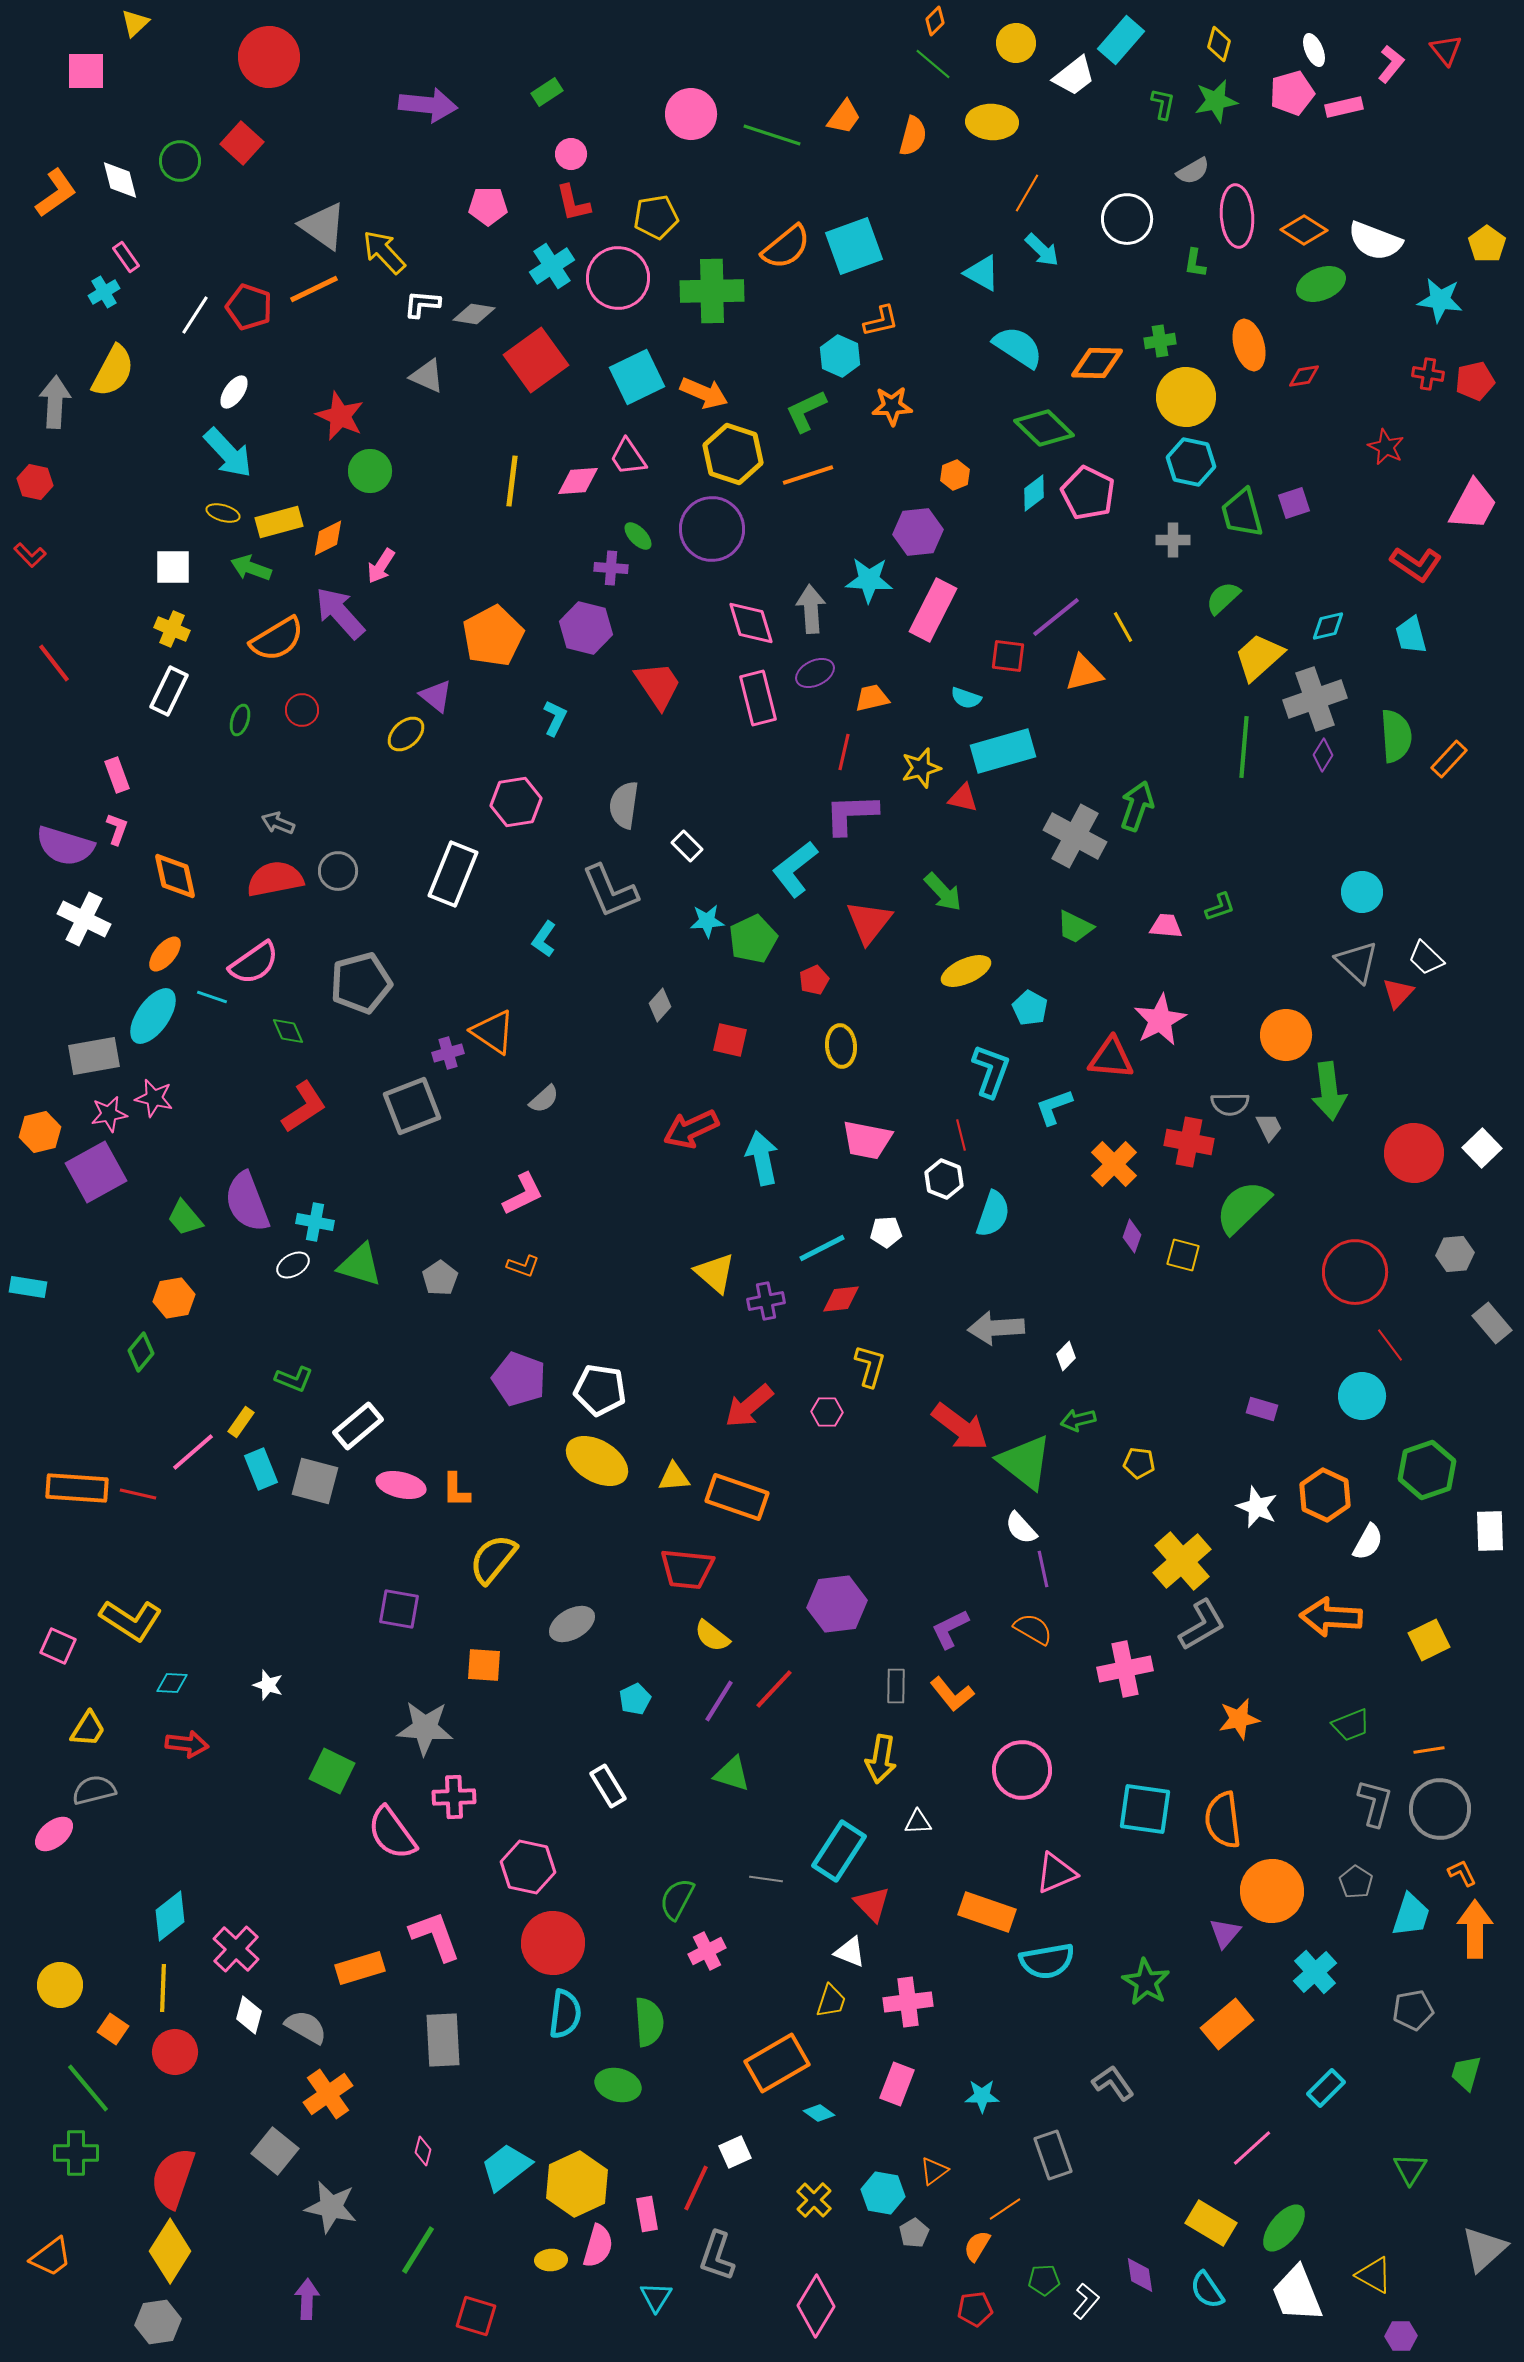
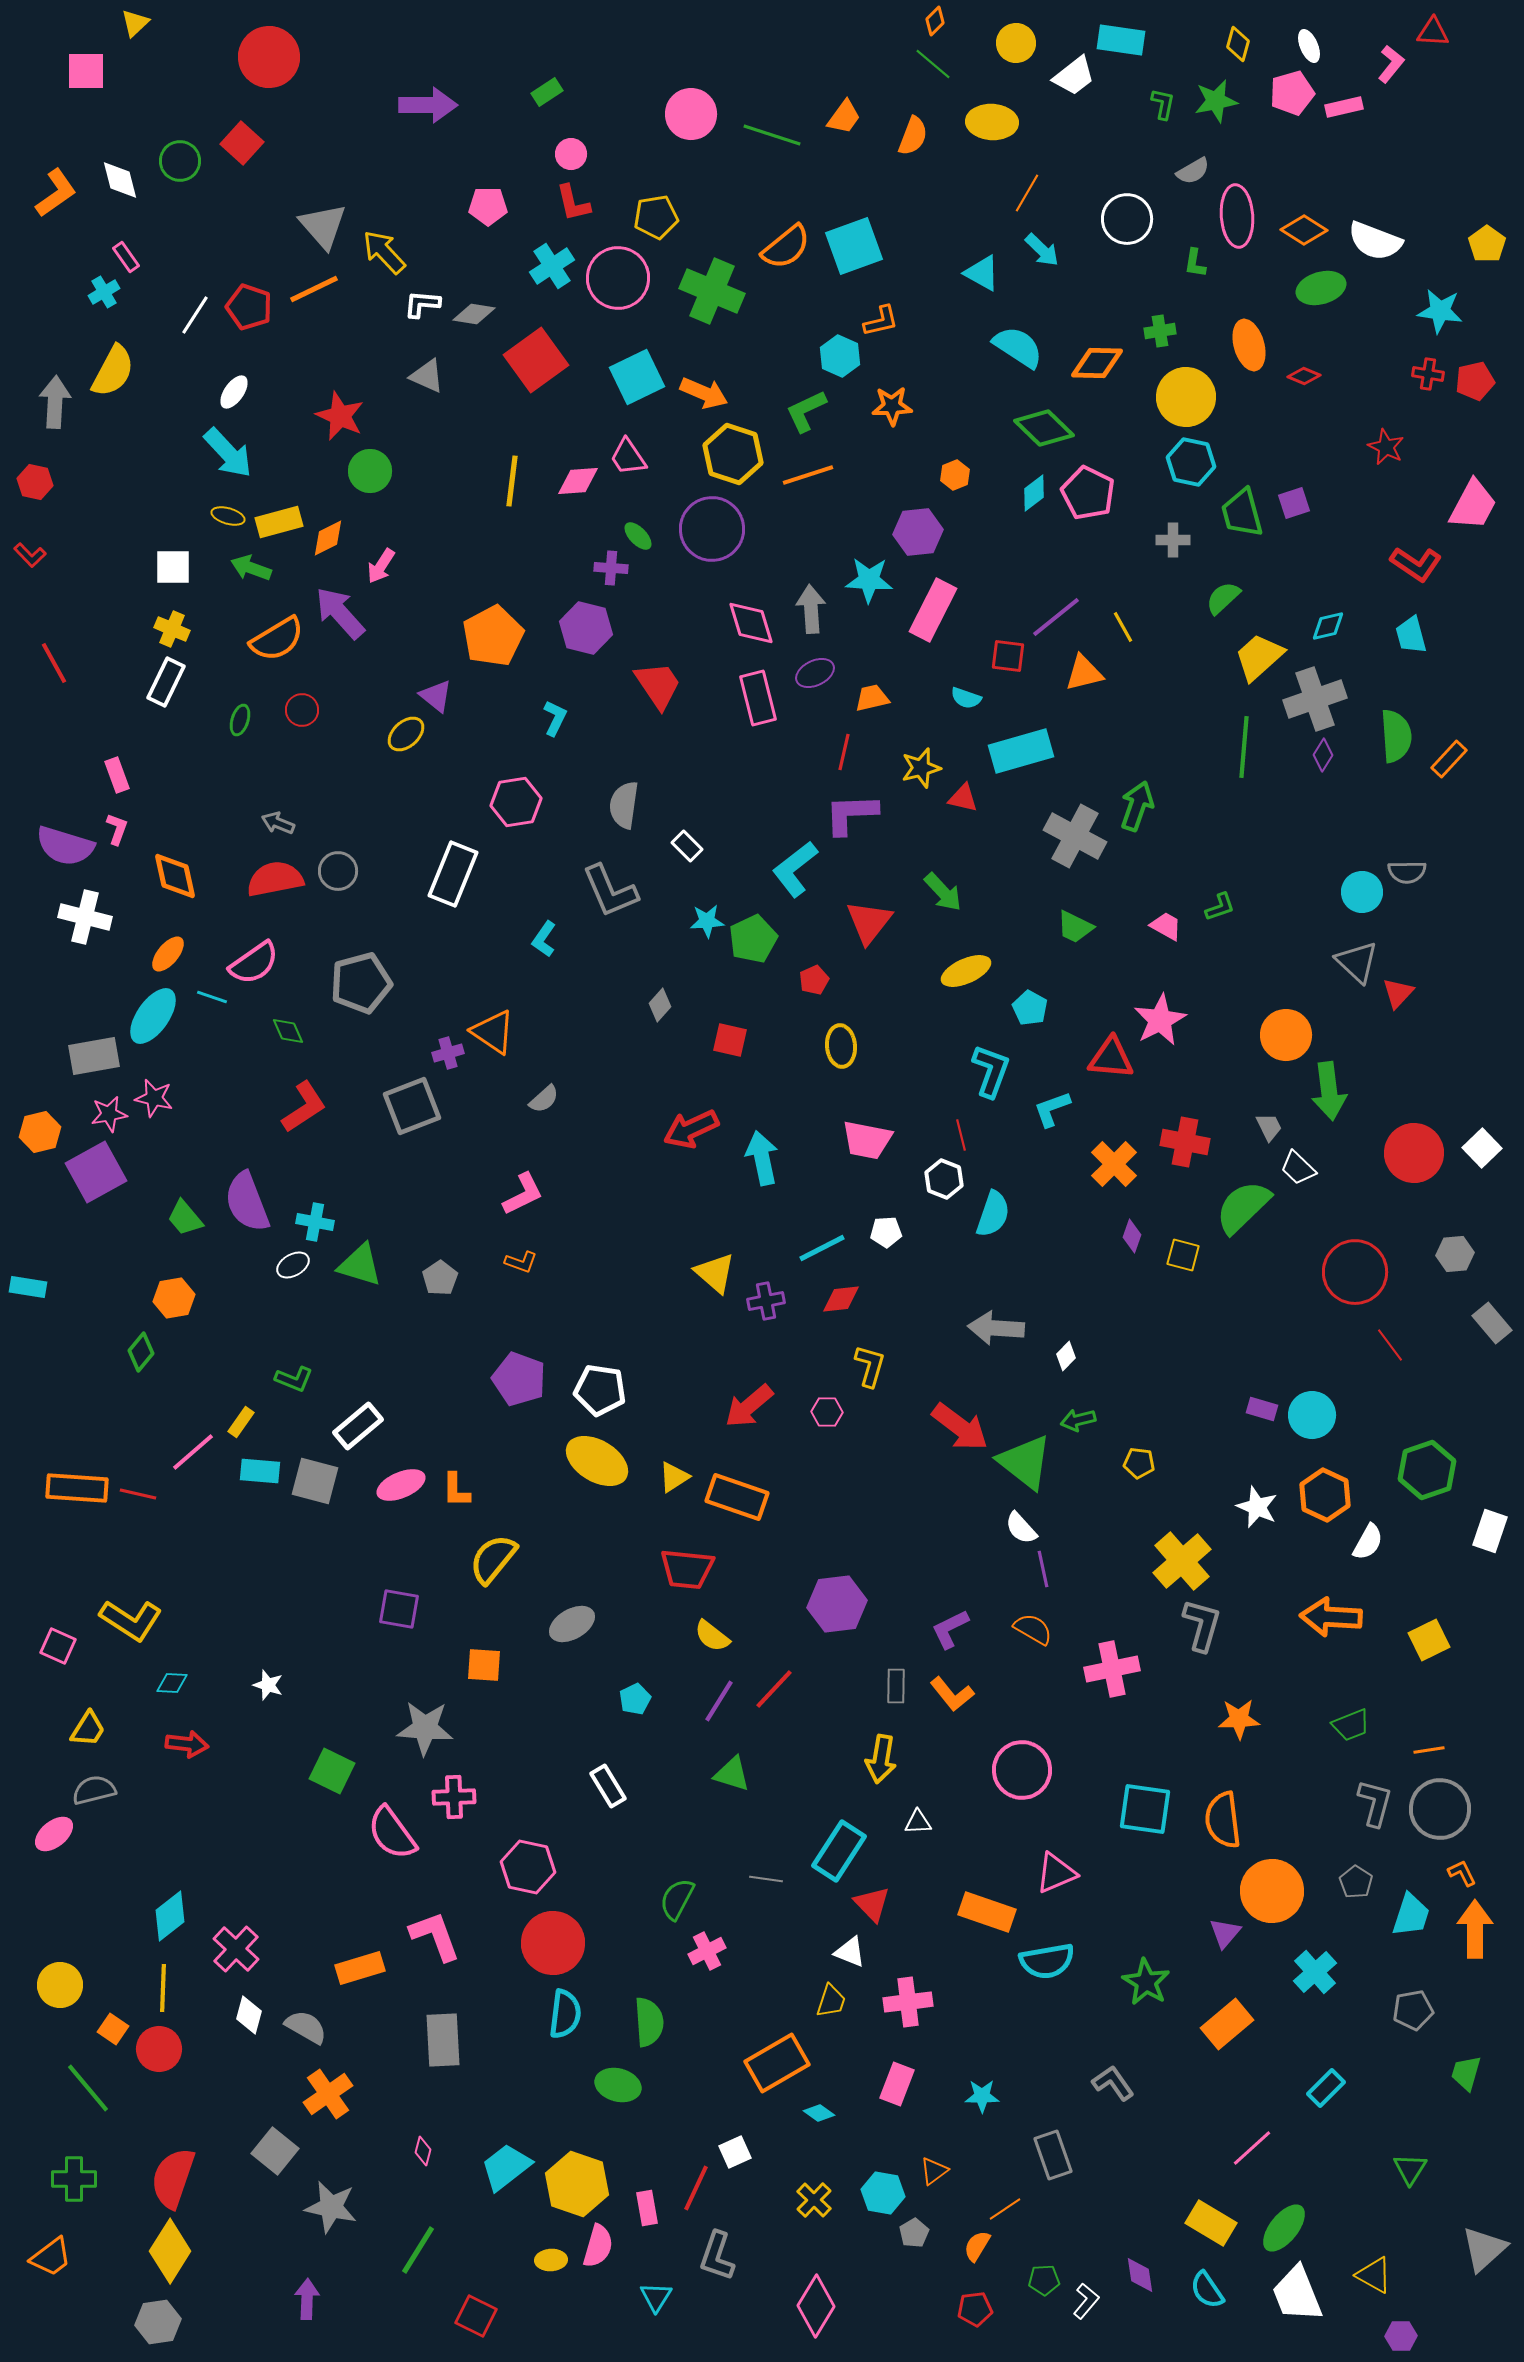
cyan rectangle at (1121, 40): rotated 57 degrees clockwise
yellow diamond at (1219, 44): moved 19 px right
white ellipse at (1314, 50): moved 5 px left, 4 px up
red triangle at (1446, 50): moved 13 px left, 18 px up; rotated 48 degrees counterclockwise
purple arrow at (428, 105): rotated 6 degrees counterclockwise
orange semicircle at (913, 136): rotated 6 degrees clockwise
gray triangle at (323, 226): rotated 14 degrees clockwise
green ellipse at (1321, 284): moved 4 px down; rotated 6 degrees clockwise
green cross at (712, 291): rotated 24 degrees clockwise
cyan star at (1440, 300): moved 11 px down
green cross at (1160, 341): moved 10 px up
red diamond at (1304, 376): rotated 32 degrees clockwise
yellow ellipse at (223, 513): moved 5 px right, 3 px down
red line at (54, 663): rotated 9 degrees clockwise
white rectangle at (169, 691): moved 3 px left, 9 px up
cyan rectangle at (1003, 751): moved 18 px right
white cross at (84, 919): moved 1 px right, 2 px up; rotated 12 degrees counterclockwise
pink trapezoid at (1166, 926): rotated 24 degrees clockwise
orange ellipse at (165, 954): moved 3 px right
white trapezoid at (1426, 958): moved 128 px left, 210 px down
gray semicircle at (1230, 1104): moved 177 px right, 232 px up
cyan L-shape at (1054, 1107): moved 2 px left, 2 px down
red cross at (1189, 1142): moved 4 px left
orange L-shape at (523, 1266): moved 2 px left, 4 px up
gray arrow at (996, 1328): rotated 8 degrees clockwise
cyan circle at (1362, 1396): moved 50 px left, 19 px down
cyan rectangle at (261, 1469): moved 1 px left, 2 px down; rotated 63 degrees counterclockwise
yellow triangle at (674, 1477): rotated 28 degrees counterclockwise
pink ellipse at (401, 1485): rotated 36 degrees counterclockwise
white rectangle at (1490, 1531): rotated 21 degrees clockwise
gray L-shape at (1202, 1625): rotated 44 degrees counterclockwise
pink cross at (1125, 1669): moved 13 px left
orange star at (1239, 1719): rotated 9 degrees clockwise
red circle at (175, 2052): moved 16 px left, 3 px up
green cross at (76, 2153): moved 2 px left, 26 px down
yellow hexagon at (577, 2184): rotated 16 degrees counterclockwise
pink rectangle at (647, 2214): moved 6 px up
red square at (476, 2316): rotated 9 degrees clockwise
